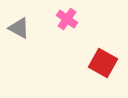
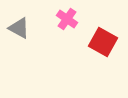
red square: moved 21 px up
